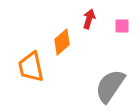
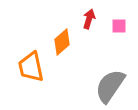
pink square: moved 3 px left
